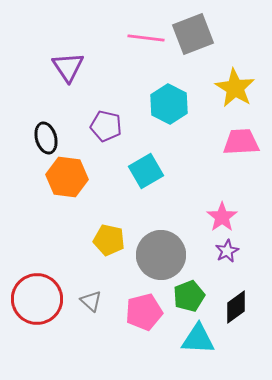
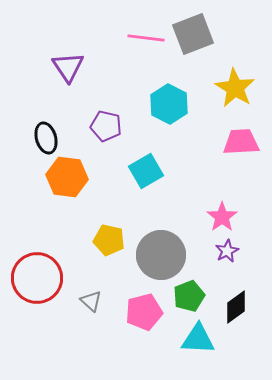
red circle: moved 21 px up
